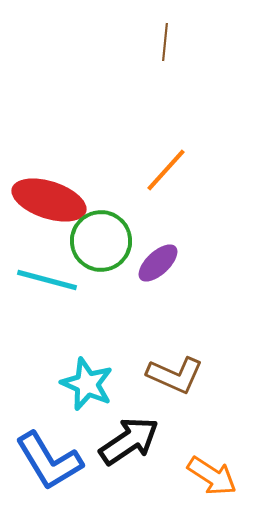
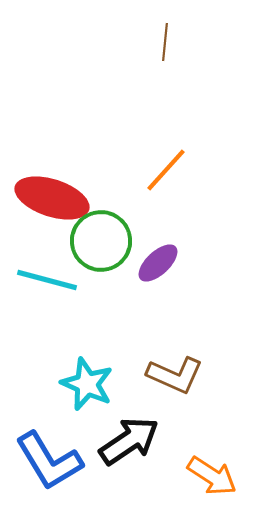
red ellipse: moved 3 px right, 2 px up
